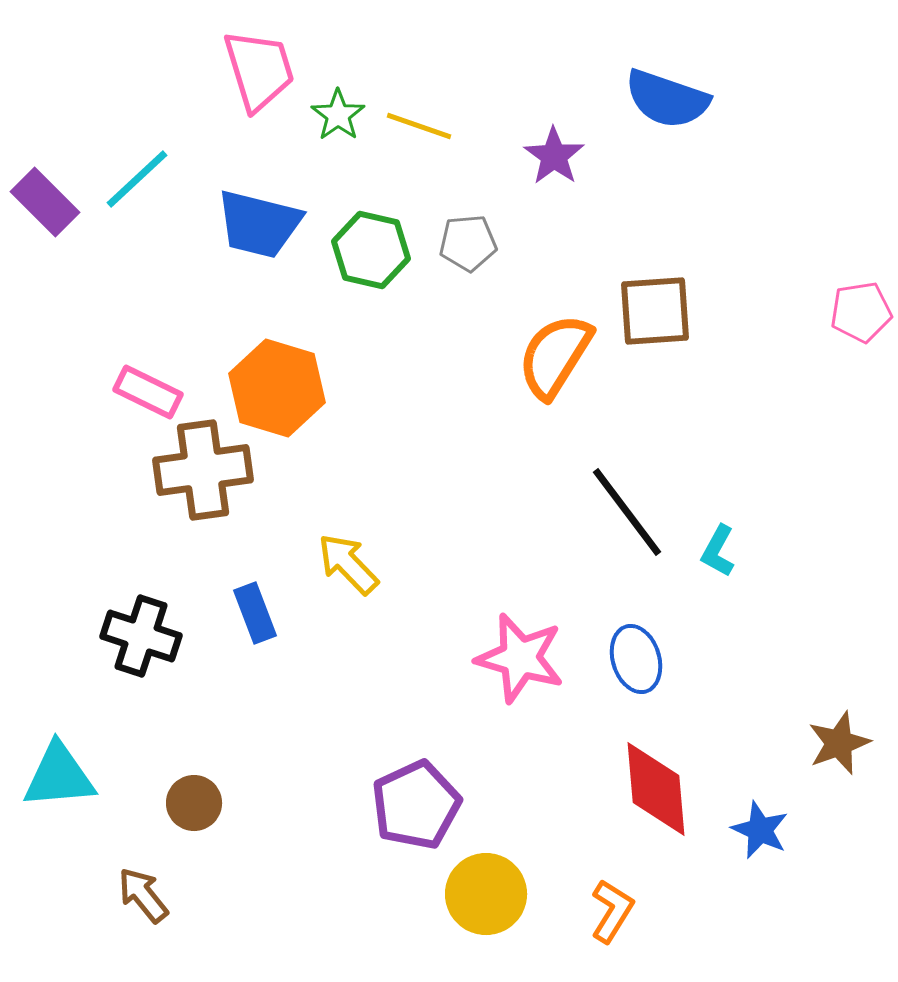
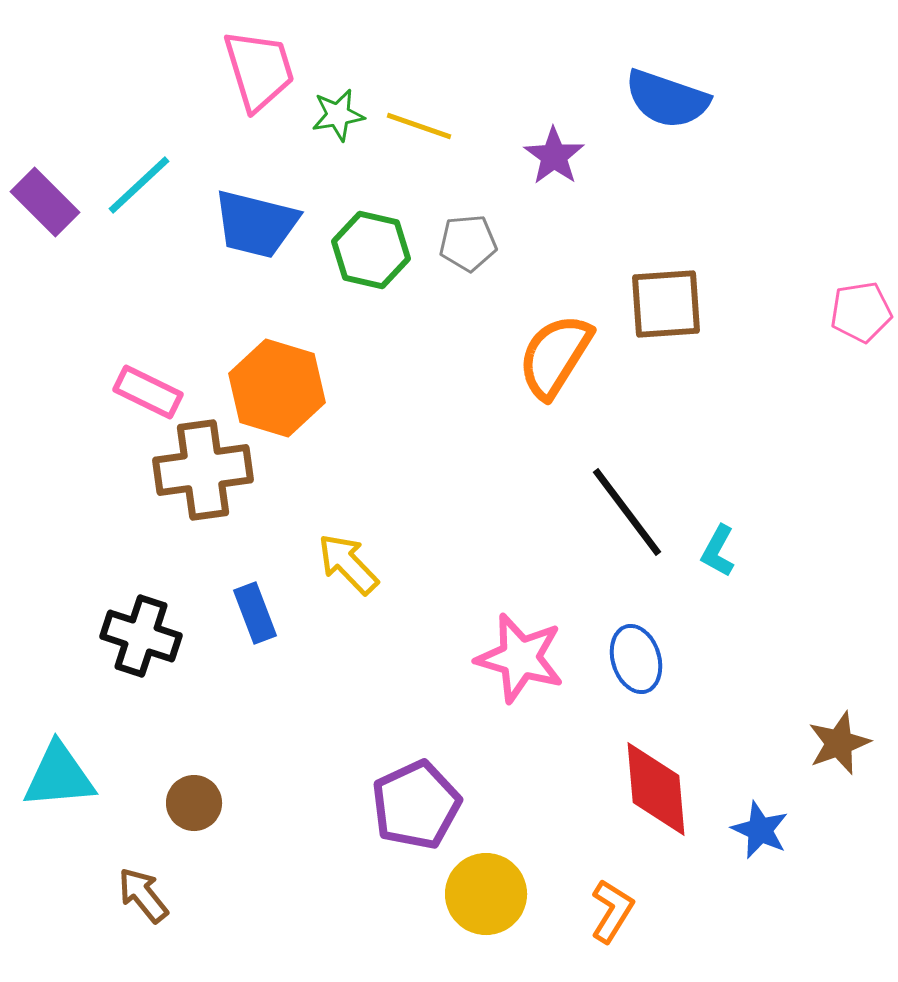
green star: rotated 26 degrees clockwise
cyan line: moved 2 px right, 6 px down
blue trapezoid: moved 3 px left
brown square: moved 11 px right, 7 px up
